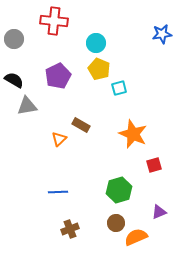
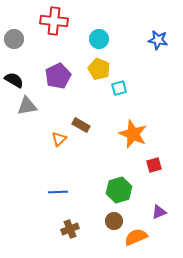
blue star: moved 4 px left, 6 px down; rotated 18 degrees clockwise
cyan circle: moved 3 px right, 4 px up
brown circle: moved 2 px left, 2 px up
